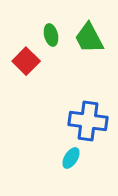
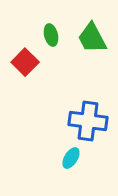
green trapezoid: moved 3 px right
red square: moved 1 px left, 1 px down
